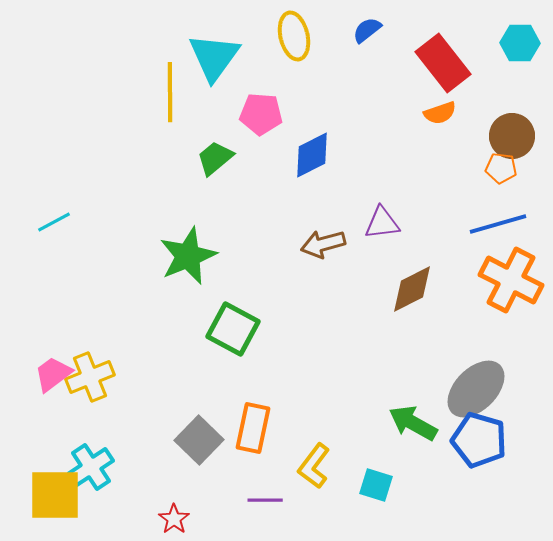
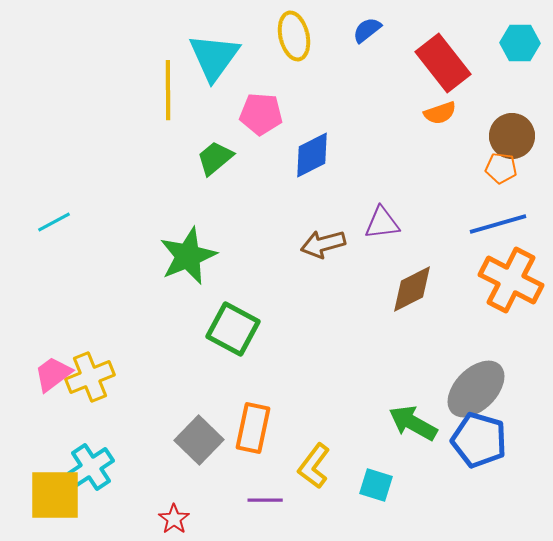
yellow line: moved 2 px left, 2 px up
